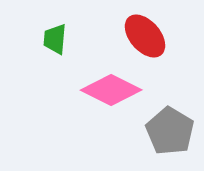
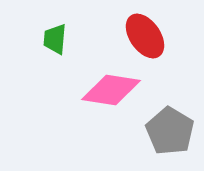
red ellipse: rotated 6 degrees clockwise
pink diamond: rotated 18 degrees counterclockwise
